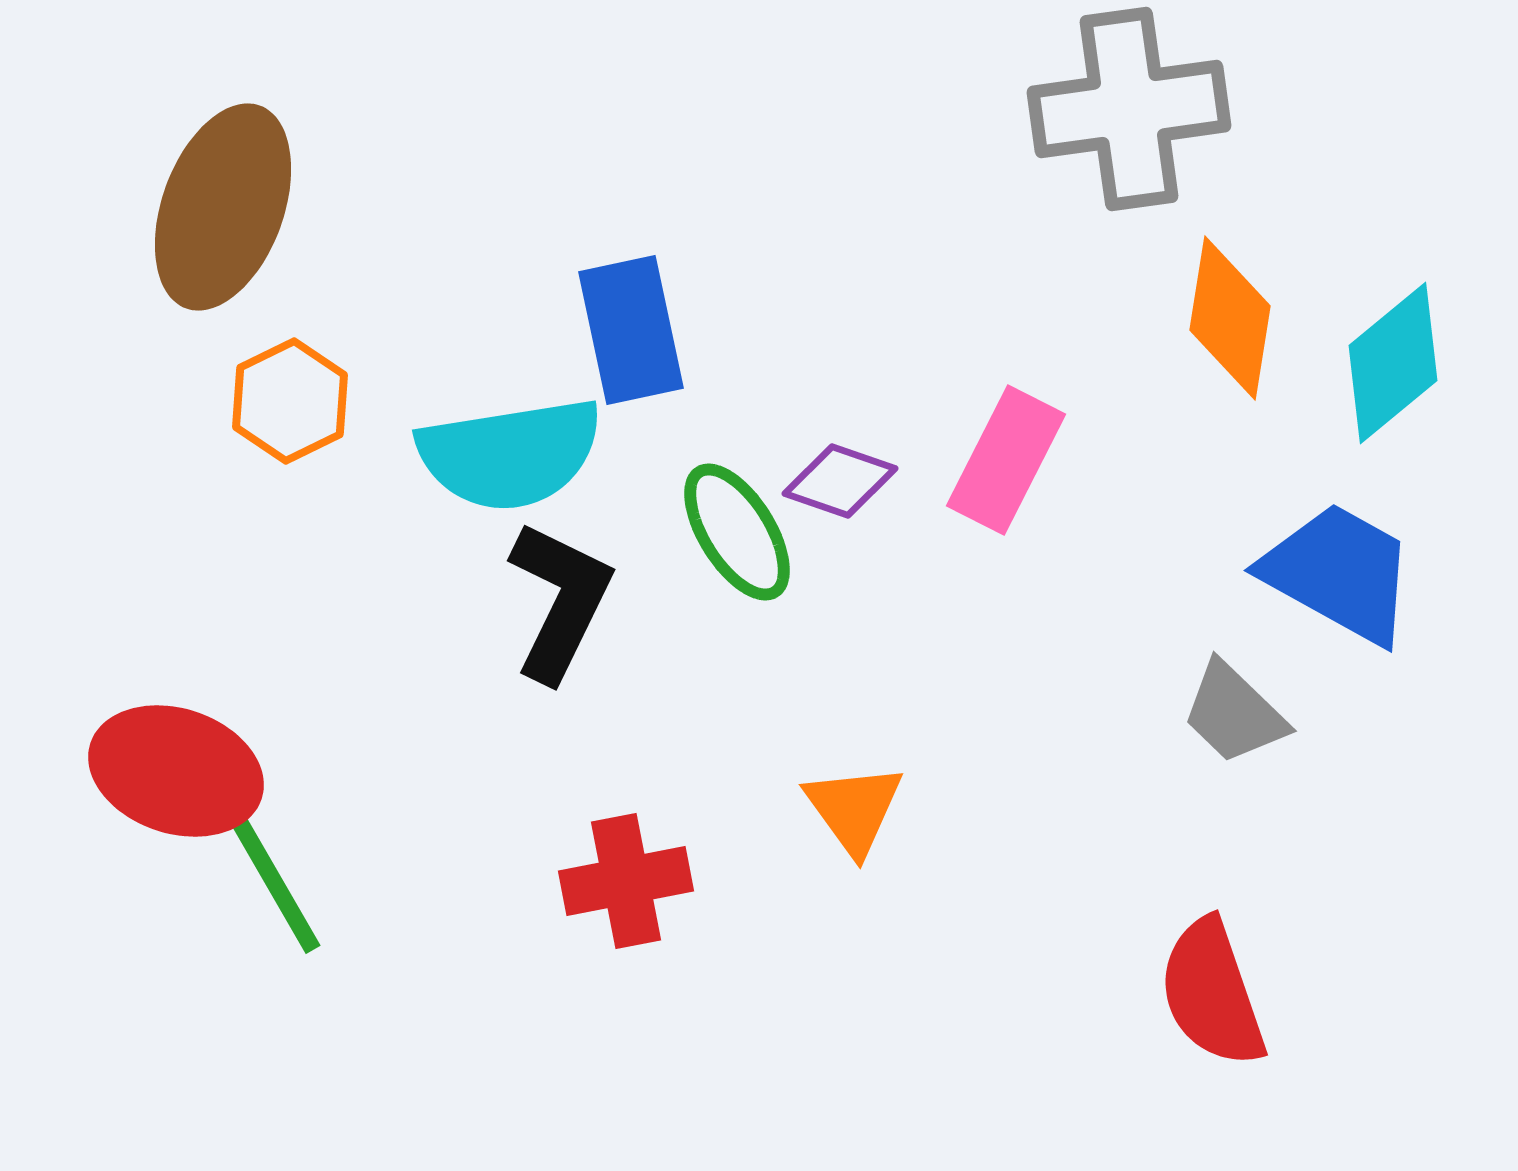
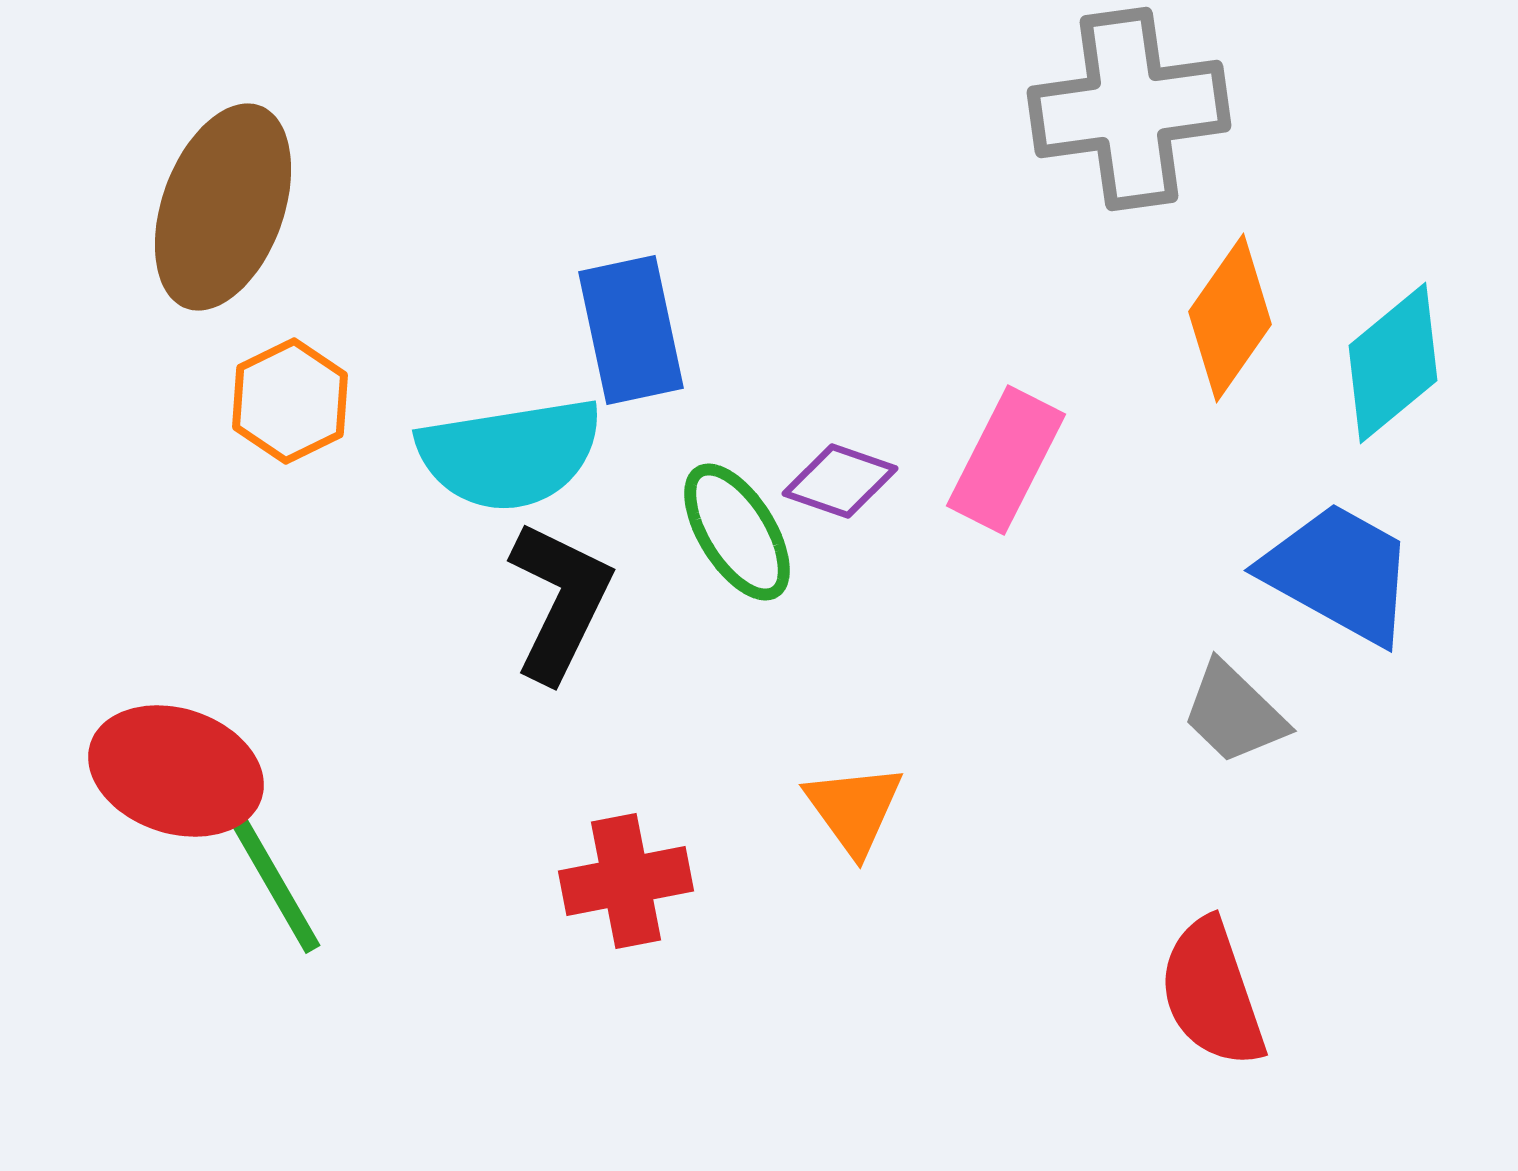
orange diamond: rotated 26 degrees clockwise
